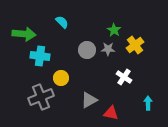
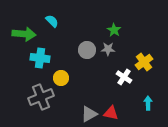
cyan semicircle: moved 10 px left, 1 px up
yellow cross: moved 9 px right, 17 px down
cyan cross: moved 2 px down
gray triangle: moved 14 px down
